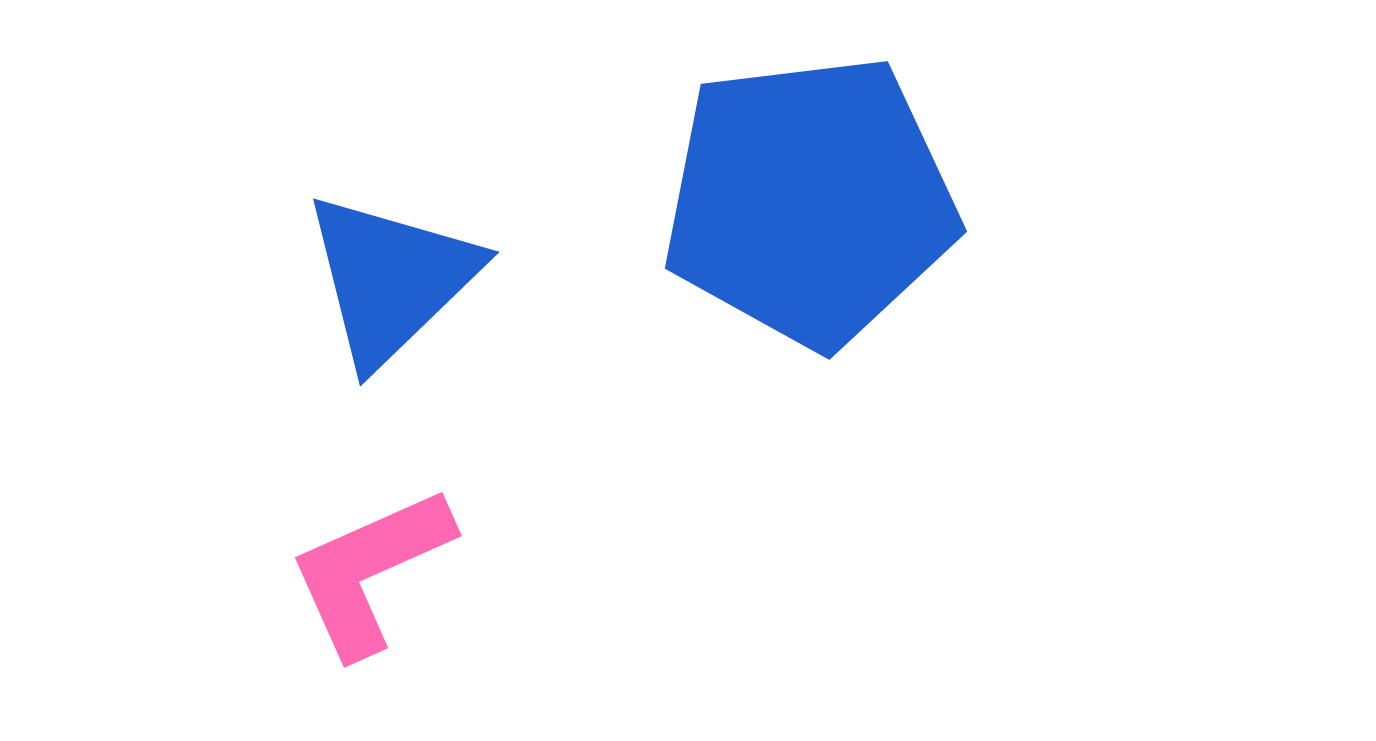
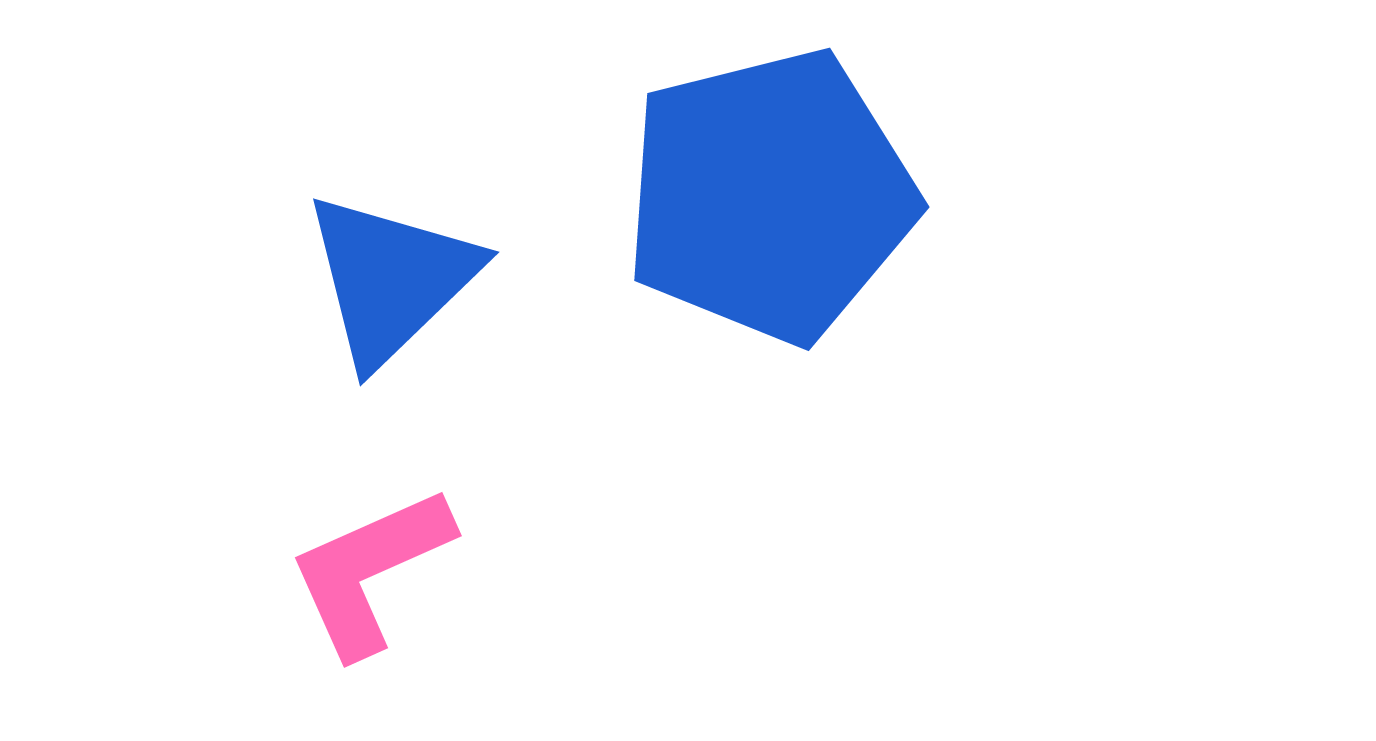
blue pentagon: moved 40 px left, 5 px up; rotated 7 degrees counterclockwise
